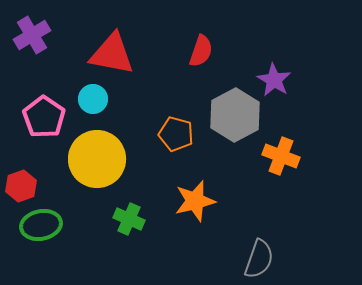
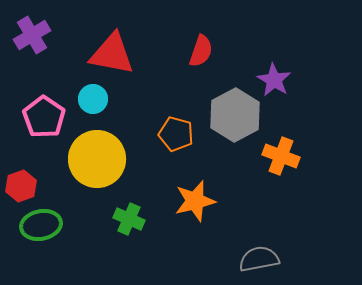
gray semicircle: rotated 120 degrees counterclockwise
